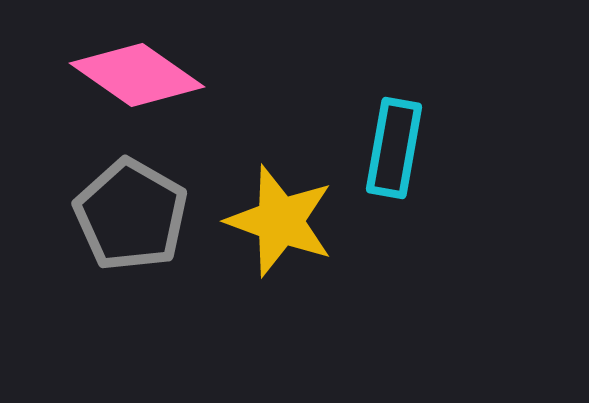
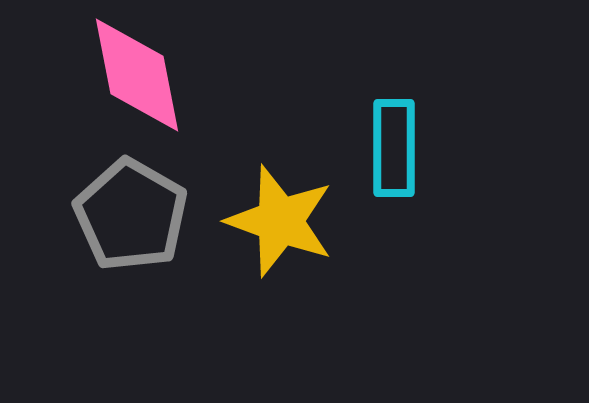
pink diamond: rotated 44 degrees clockwise
cyan rectangle: rotated 10 degrees counterclockwise
